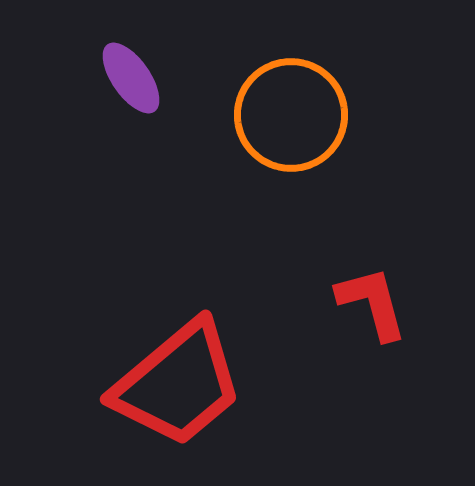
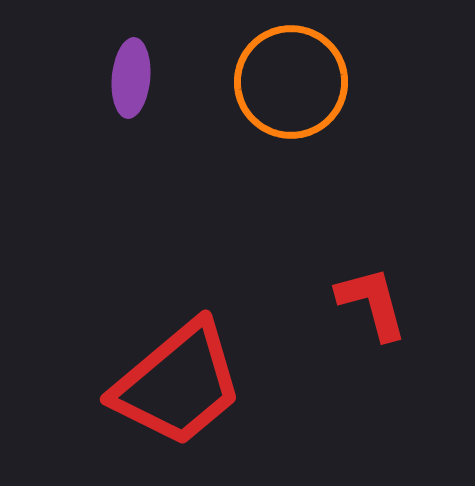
purple ellipse: rotated 40 degrees clockwise
orange circle: moved 33 px up
